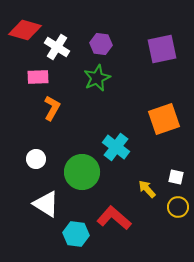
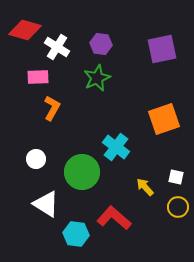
yellow arrow: moved 2 px left, 2 px up
